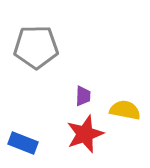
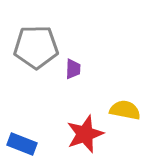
purple trapezoid: moved 10 px left, 27 px up
blue rectangle: moved 1 px left, 1 px down
